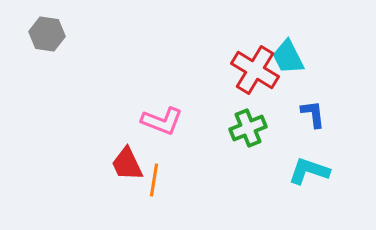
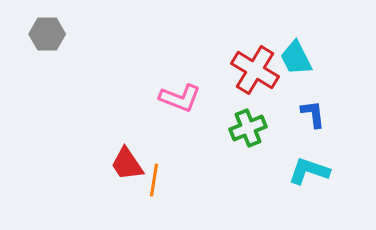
gray hexagon: rotated 8 degrees counterclockwise
cyan trapezoid: moved 8 px right, 1 px down
pink L-shape: moved 18 px right, 23 px up
red trapezoid: rotated 9 degrees counterclockwise
